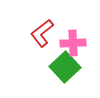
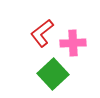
green square: moved 12 px left, 7 px down
